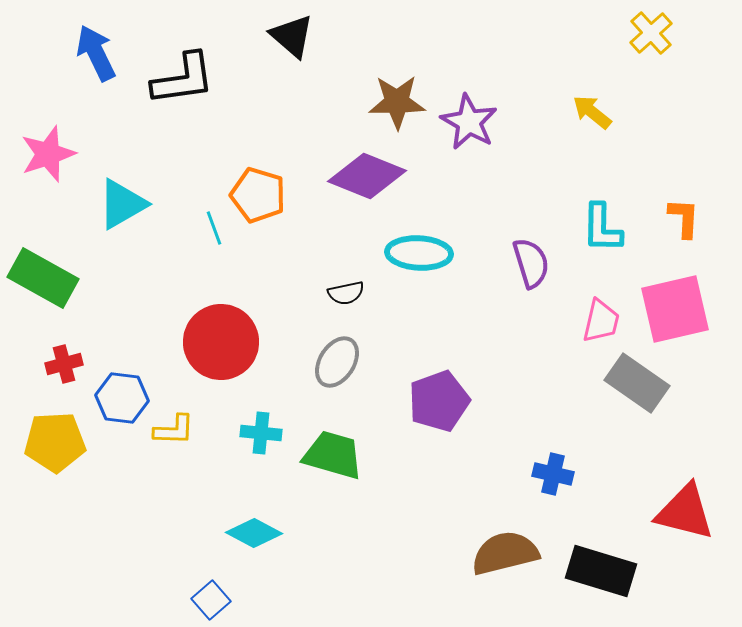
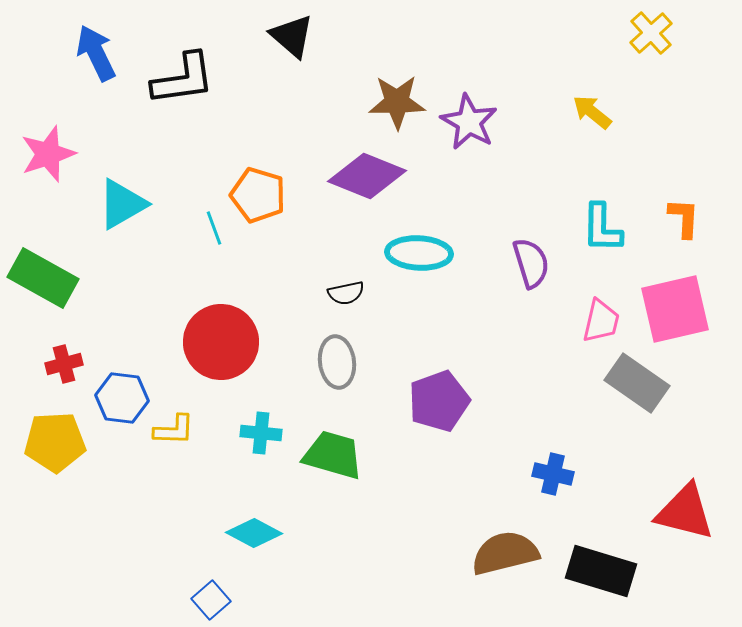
gray ellipse: rotated 39 degrees counterclockwise
